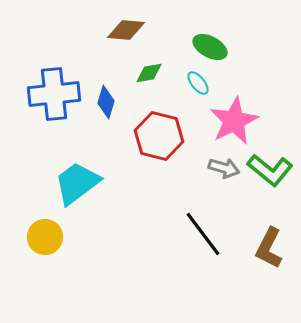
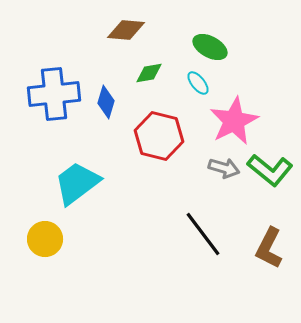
yellow circle: moved 2 px down
